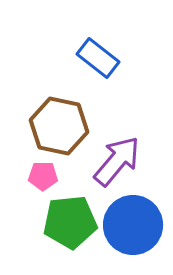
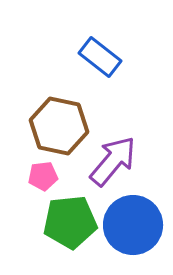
blue rectangle: moved 2 px right, 1 px up
purple arrow: moved 4 px left
pink pentagon: rotated 8 degrees counterclockwise
